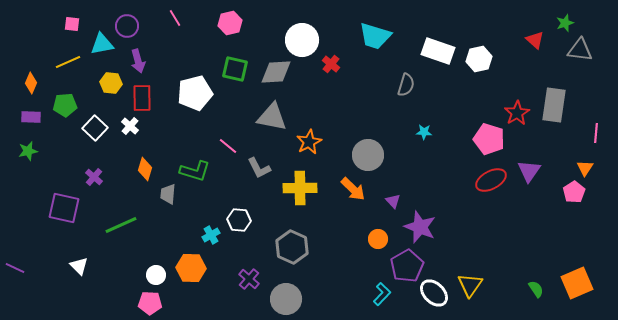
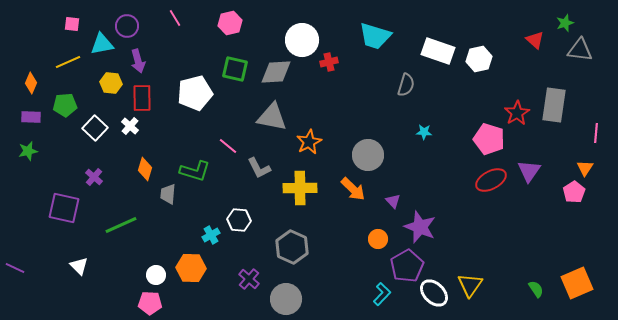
red cross at (331, 64): moved 2 px left, 2 px up; rotated 36 degrees clockwise
